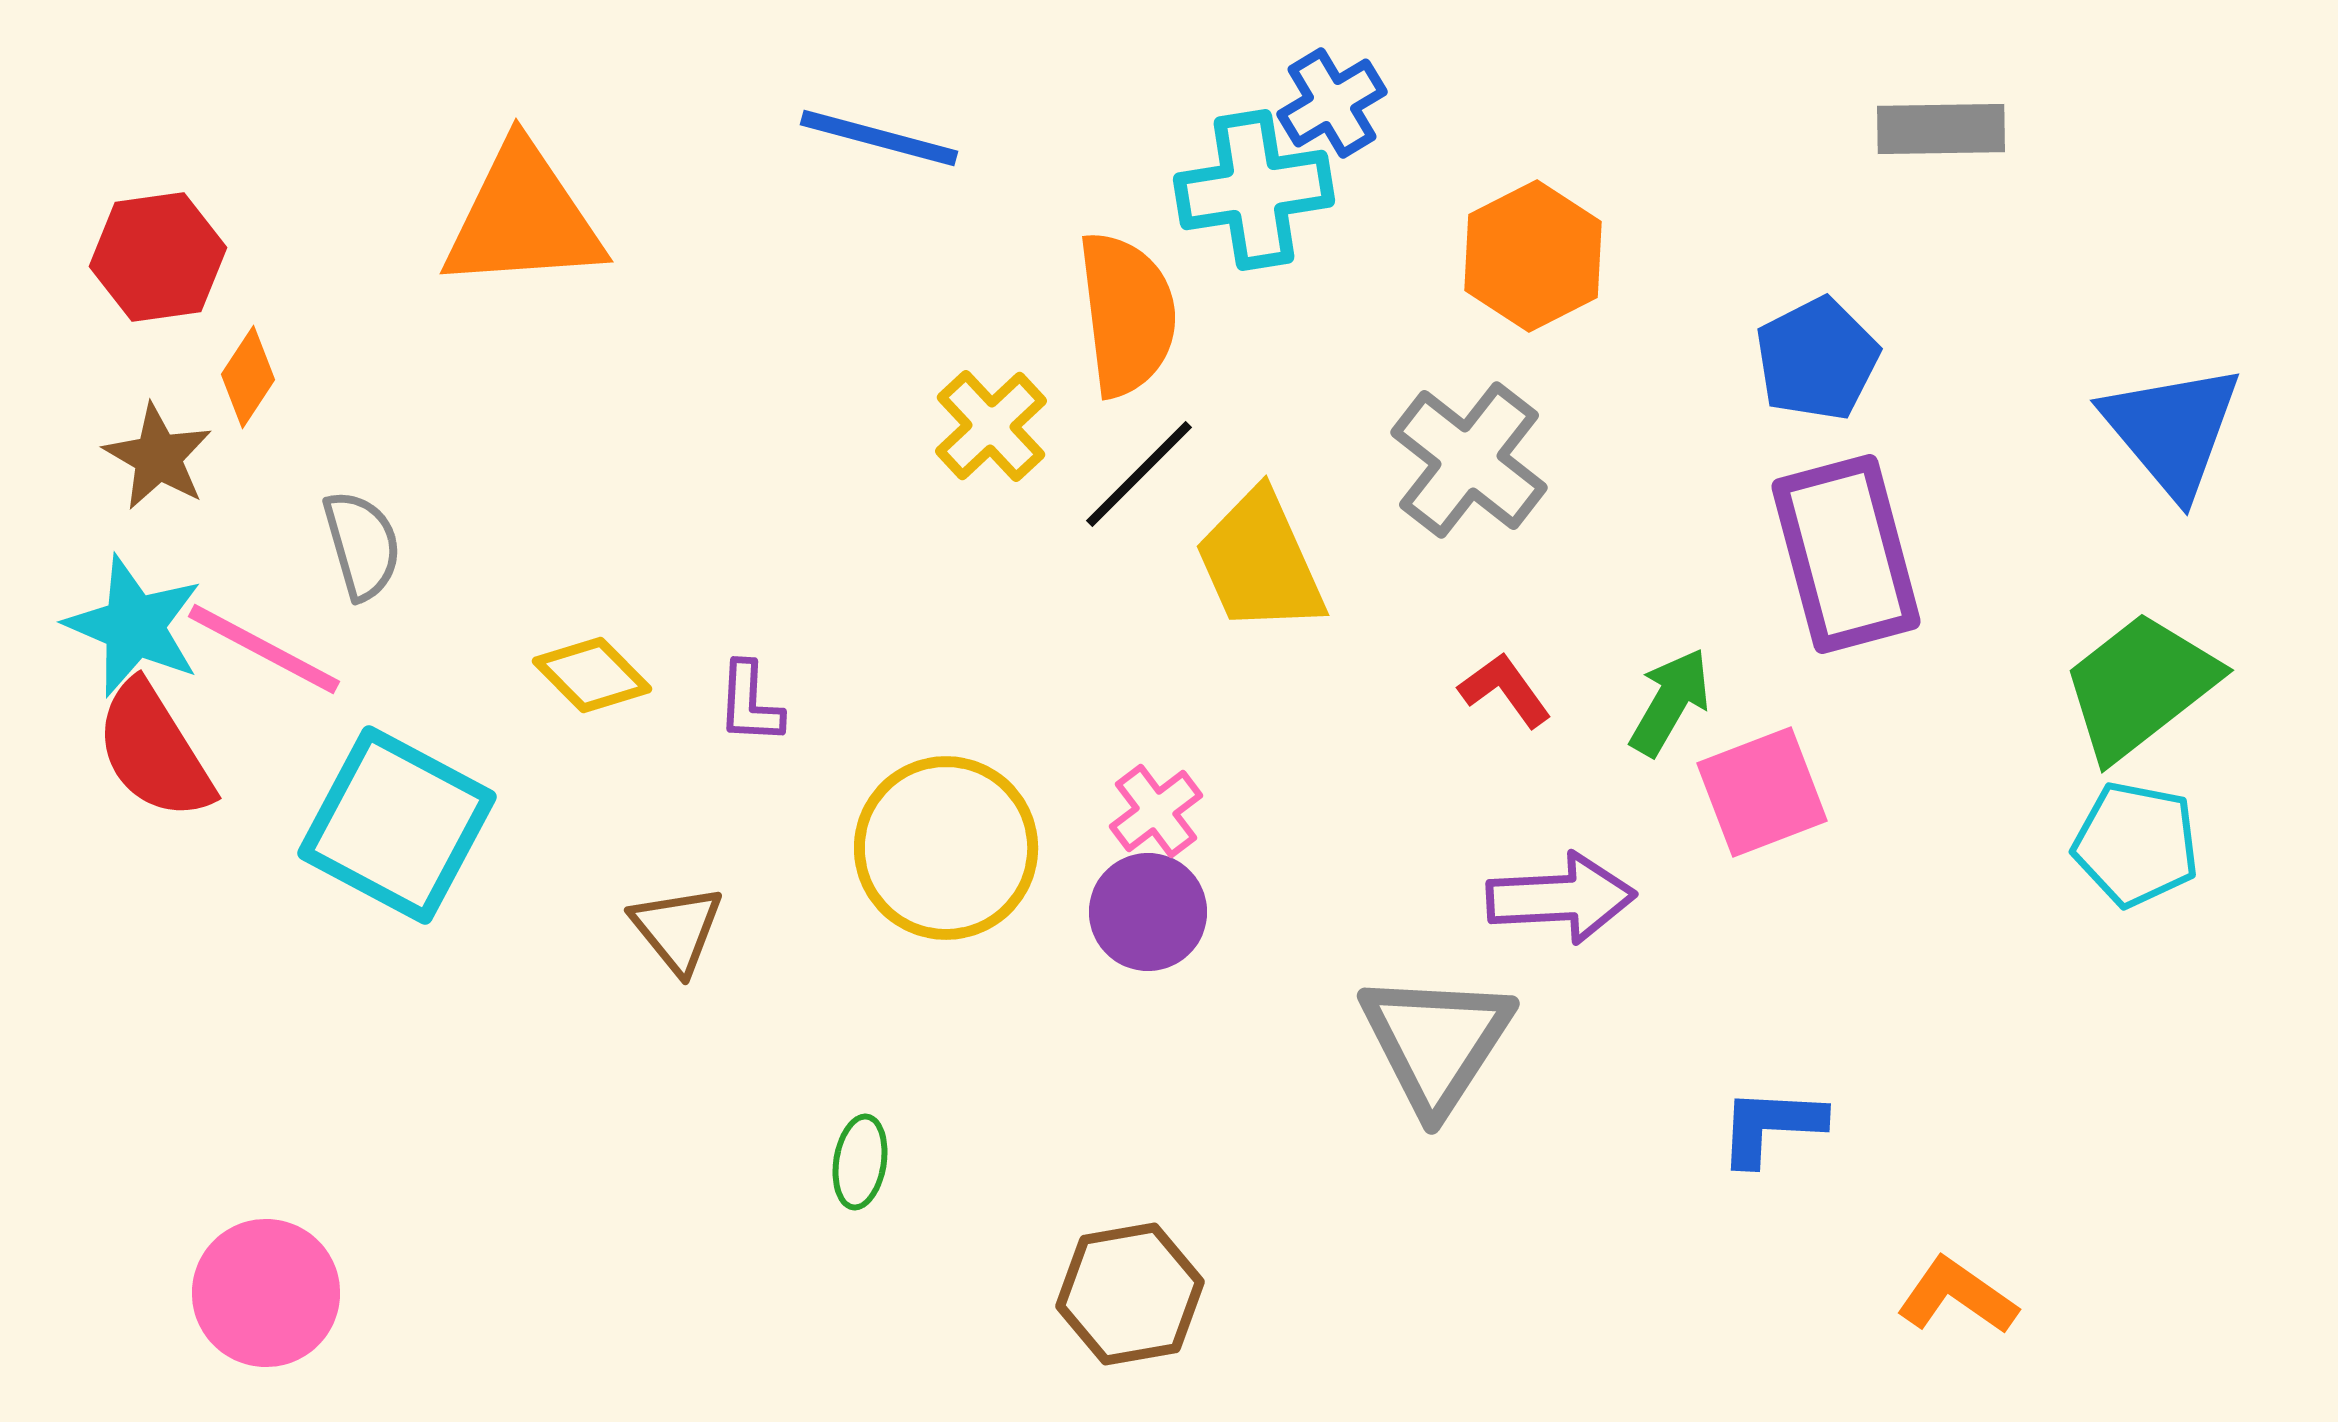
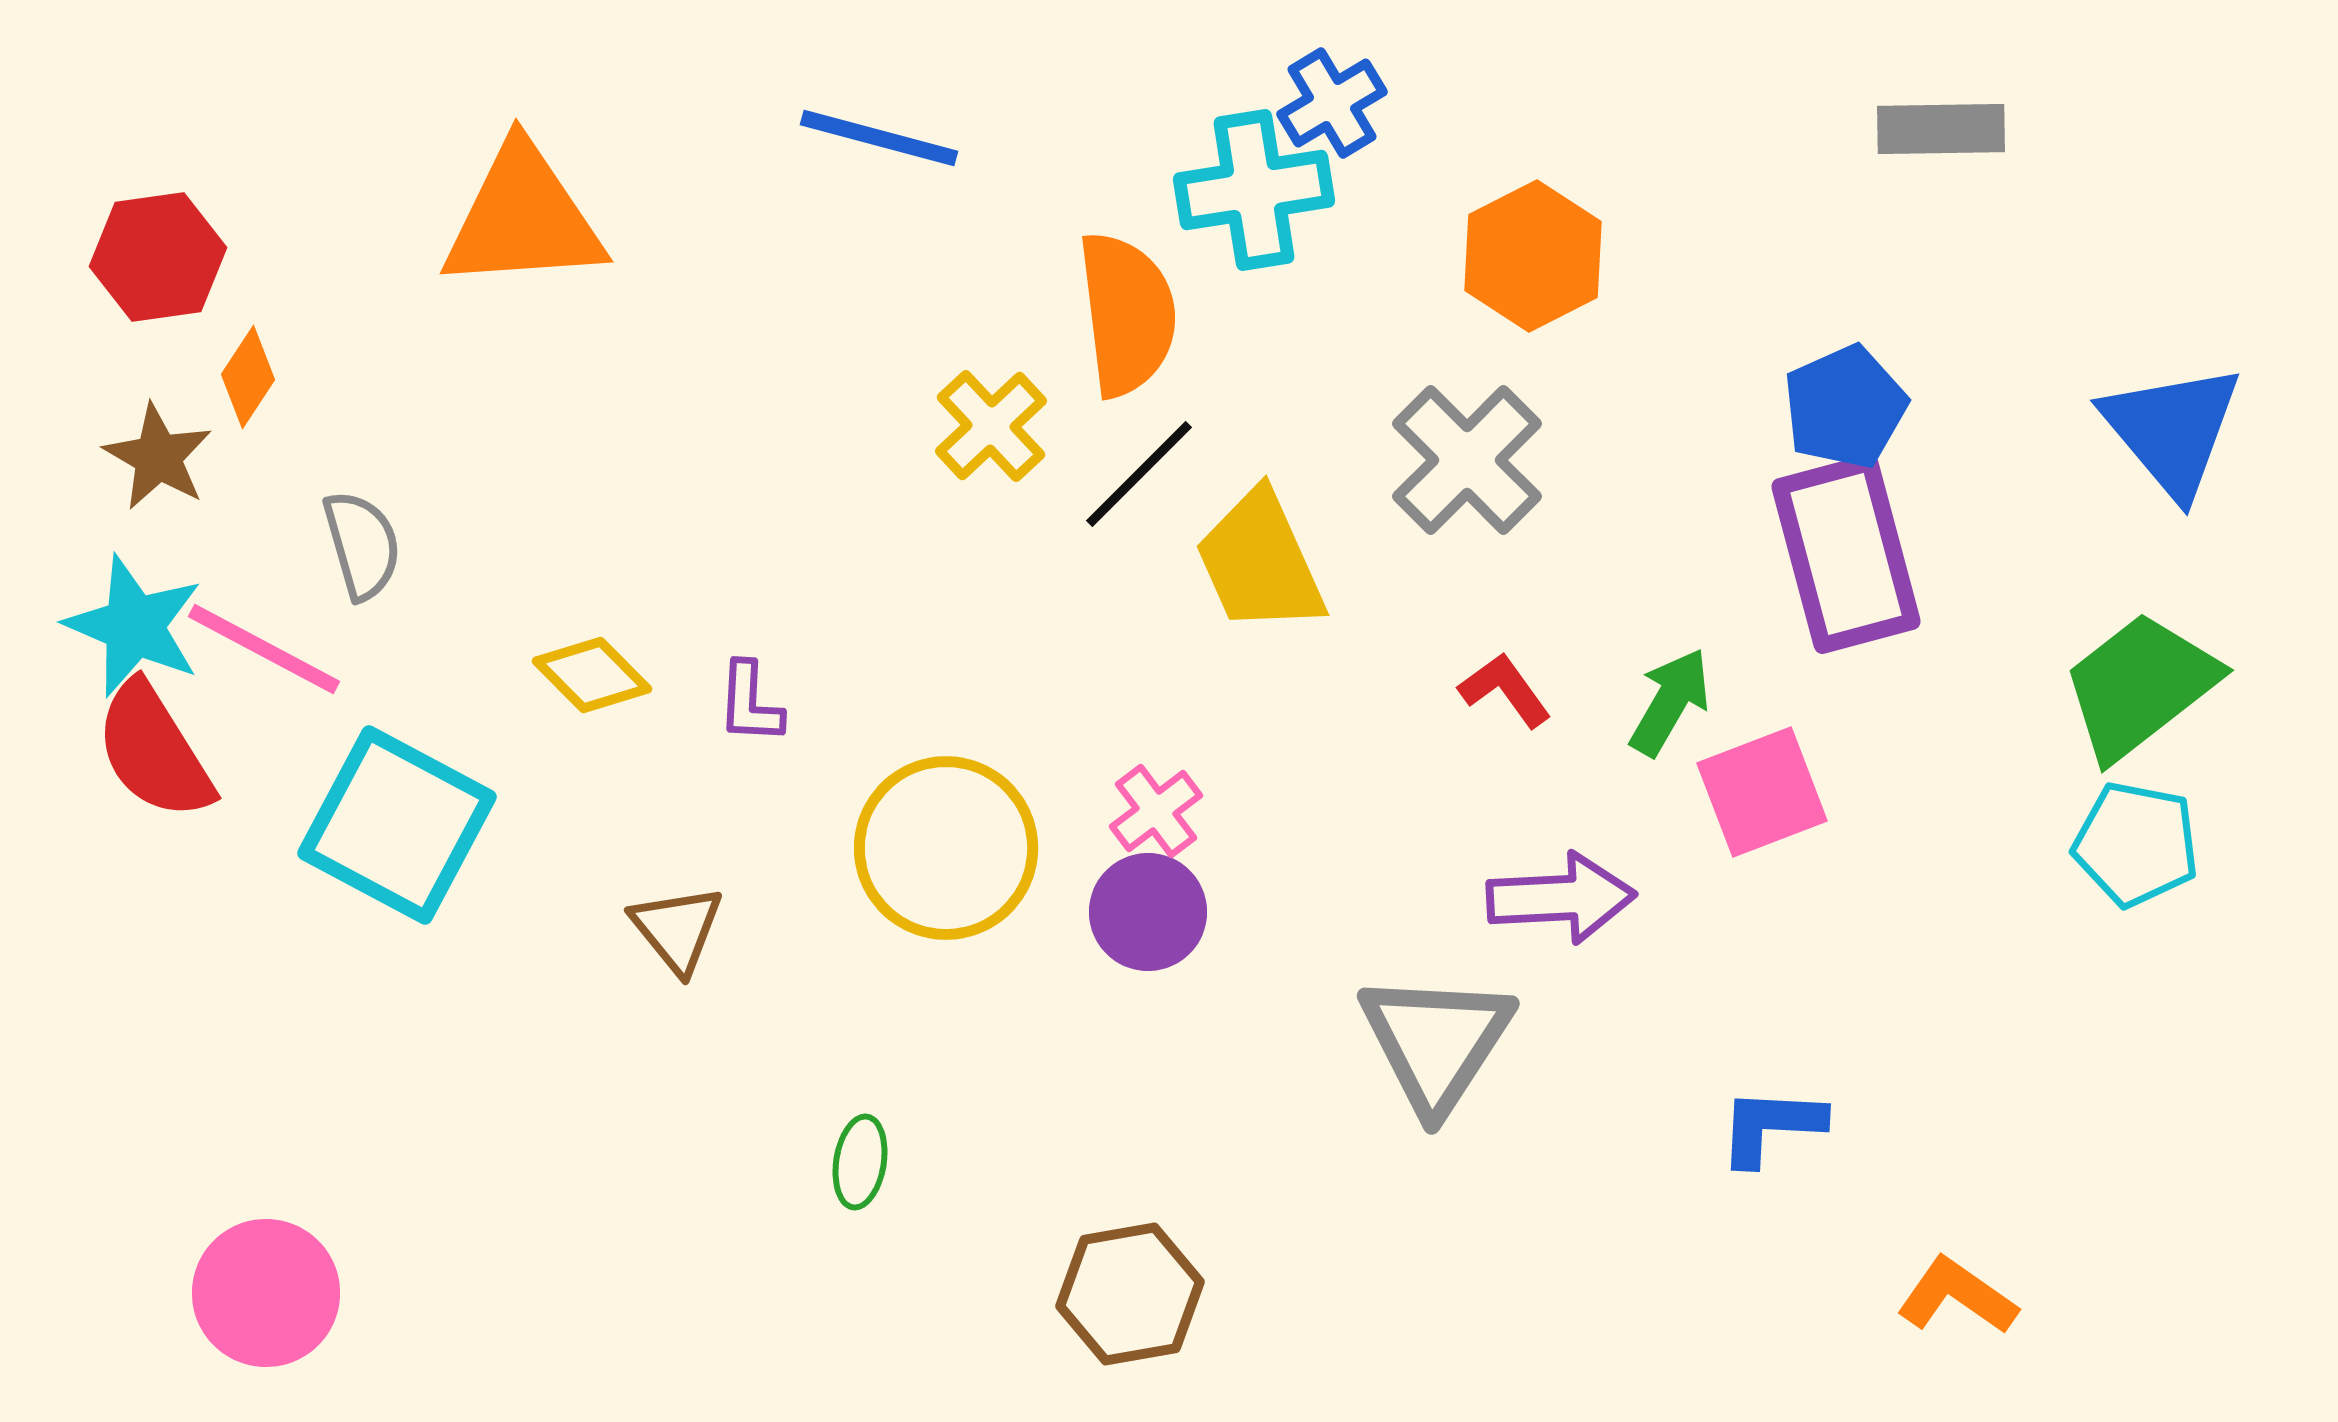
blue pentagon: moved 28 px right, 48 px down; rotated 3 degrees clockwise
gray cross: moved 2 px left; rotated 7 degrees clockwise
